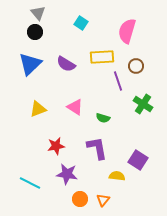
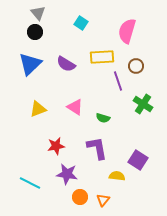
orange circle: moved 2 px up
